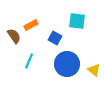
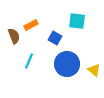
brown semicircle: rotated 14 degrees clockwise
